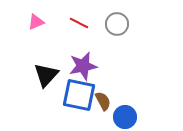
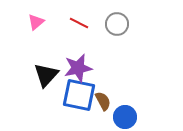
pink triangle: rotated 18 degrees counterclockwise
purple star: moved 5 px left, 2 px down
